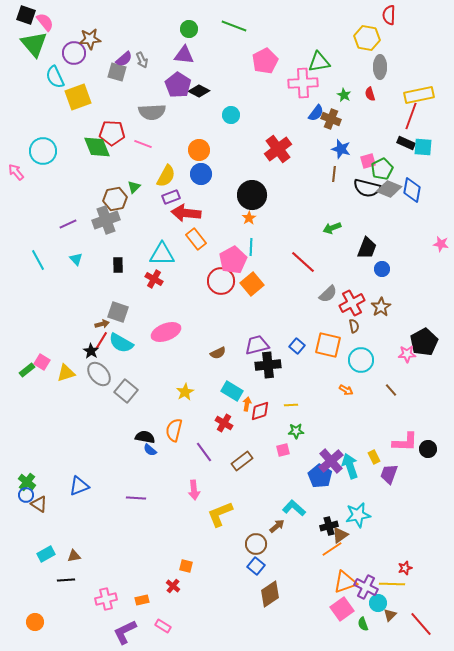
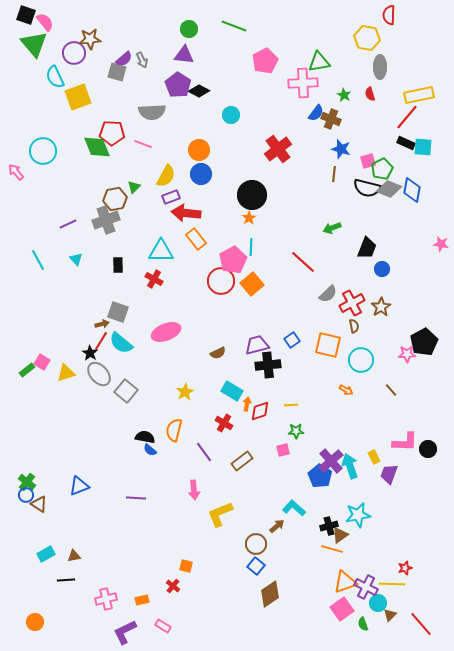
red line at (411, 116): moved 4 px left, 1 px down; rotated 20 degrees clockwise
cyan triangle at (162, 254): moved 1 px left, 3 px up
cyan semicircle at (121, 343): rotated 10 degrees clockwise
blue square at (297, 346): moved 5 px left, 6 px up; rotated 14 degrees clockwise
black star at (91, 351): moved 1 px left, 2 px down
orange line at (332, 549): rotated 50 degrees clockwise
